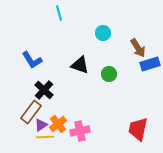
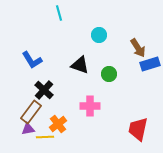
cyan circle: moved 4 px left, 2 px down
purple triangle: moved 13 px left, 4 px down; rotated 24 degrees clockwise
pink cross: moved 10 px right, 25 px up; rotated 12 degrees clockwise
